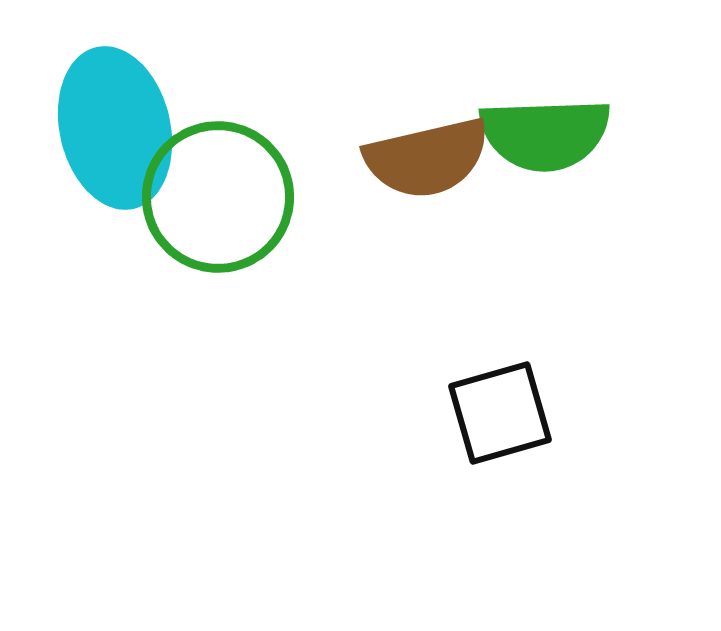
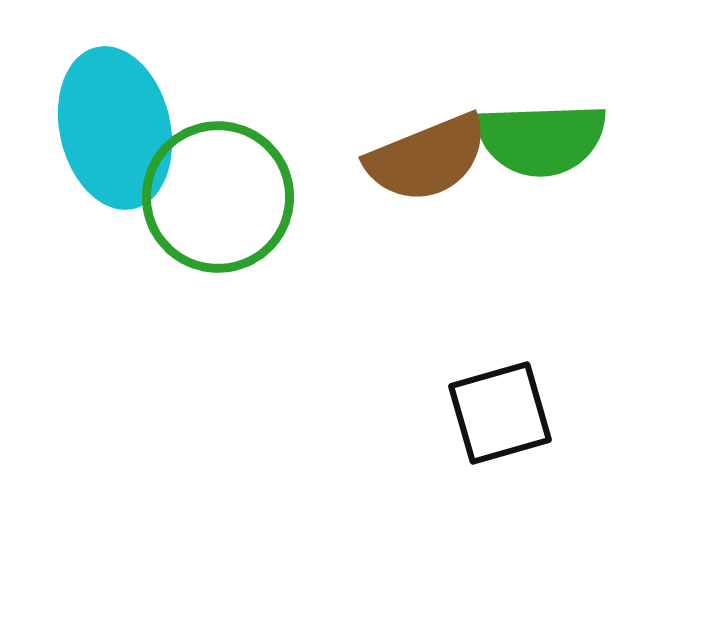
green semicircle: moved 4 px left, 5 px down
brown semicircle: rotated 9 degrees counterclockwise
